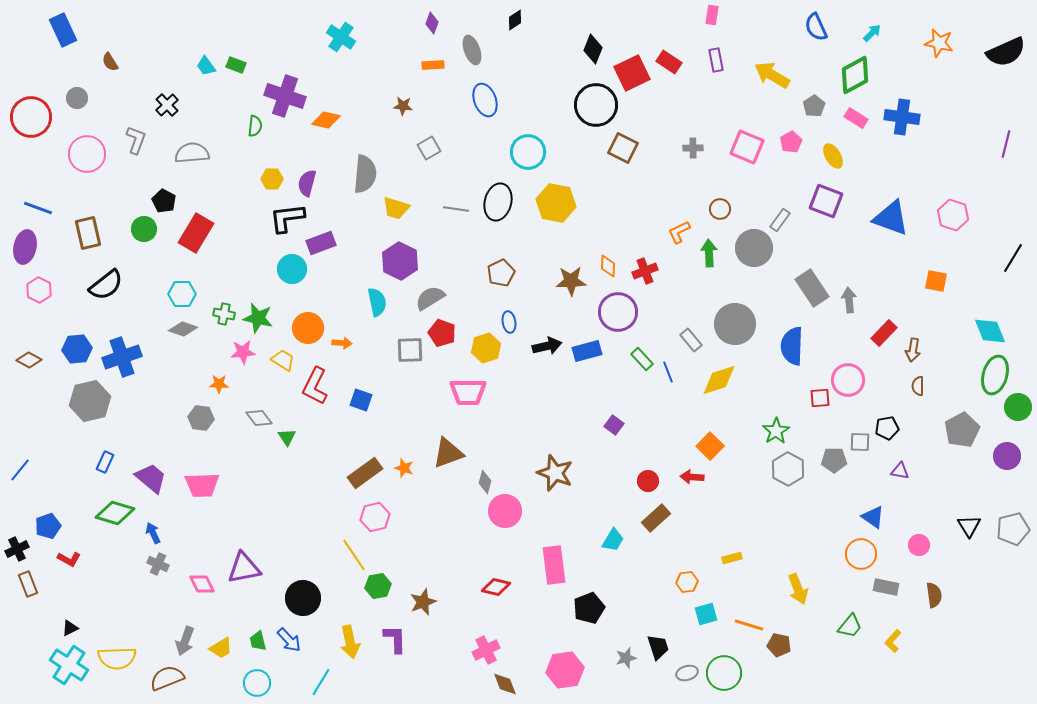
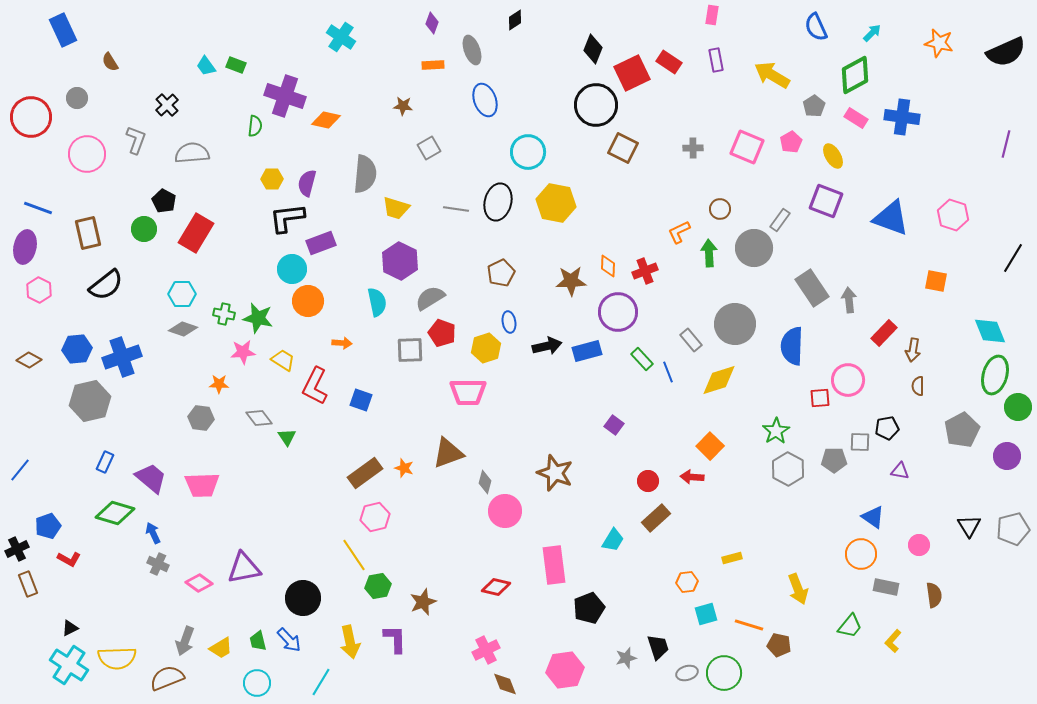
orange circle at (308, 328): moved 27 px up
pink diamond at (202, 584): moved 3 px left, 1 px up; rotated 28 degrees counterclockwise
